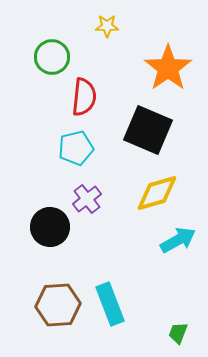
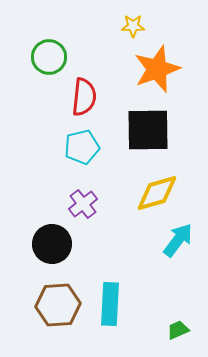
yellow star: moved 26 px right
green circle: moved 3 px left
orange star: moved 11 px left, 1 px down; rotated 15 degrees clockwise
black square: rotated 24 degrees counterclockwise
cyan pentagon: moved 6 px right, 1 px up
purple cross: moved 4 px left, 5 px down
black circle: moved 2 px right, 17 px down
cyan arrow: rotated 24 degrees counterclockwise
cyan rectangle: rotated 24 degrees clockwise
green trapezoid: moved 3 px up; rotated 45 degrees clockwise
